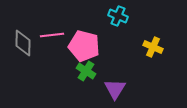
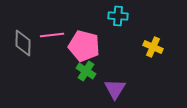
cyan cross: rotated 18 degrees counterclockwise
